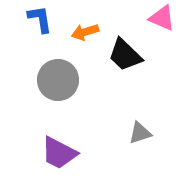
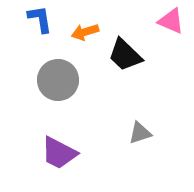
pink triangle: moved 9 px right, 3 px down
